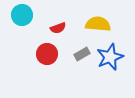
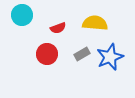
yellow semicircle: moved 3 px left, 1 px up
